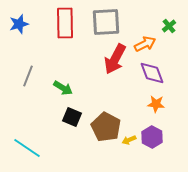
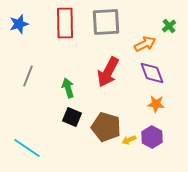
red arrow: moved 7 px left, 13 px down
green arrow: moved 5 px right; rotated 138 degrees counterclockwise
brown pentagon: rotated 12 degrees counterclockwise
